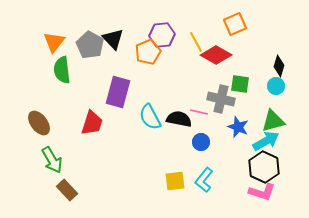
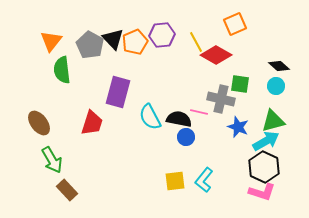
orange triangle: moved 3 px left, 1 px up
orange pentagon: moved 13 px left, 10 px up
black diamond: rotated 65 degrees counterclockwise
blue circle: moved 15 px left, 5 px up
